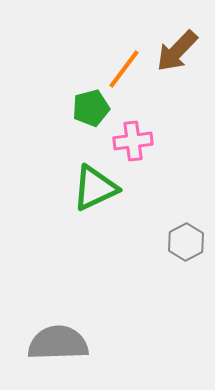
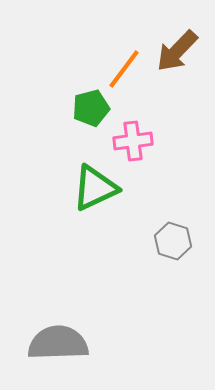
gray hexagon: moved 13 px left, 1 px up; rotated 15 degrees counterclockwise
